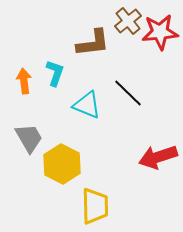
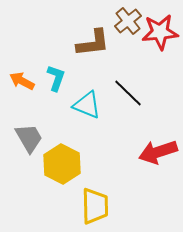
cyan L-shape: moved 1 px right, 5 px down
orange arrow: moved 2 px left; rotated 55 degrees counterclockwise
red arrow: moved 5 px up
